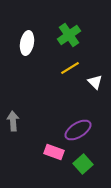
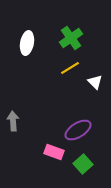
green cross: moved 2 px right, 3 px down
